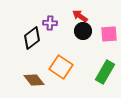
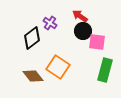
purple cross: rotated 32 degrees clockwise
pink square: moved 12 px left, 8 px down; rotated 12 degrees clockwise
orange square: moved 3 px left
green rectangle: moved 2 px up; rotated 15 degrees counterclockwise
brown diamond: moved 1 px left, 4 px up
